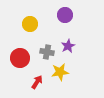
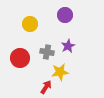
red arrow: moved 9 px right, 5 px down
